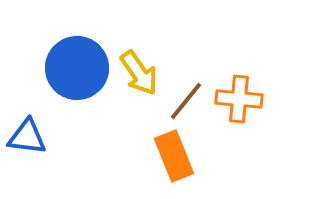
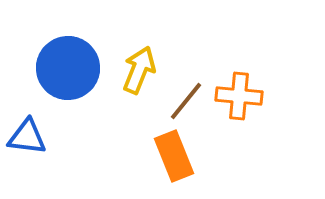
blue circle: moved 9 px left
yellow arrow: moved 3 px up; rotated 123 degrees counterclockwise
orange cross: moved 3 px up
